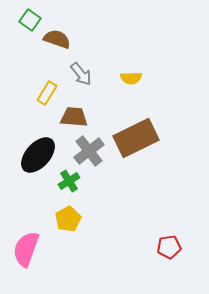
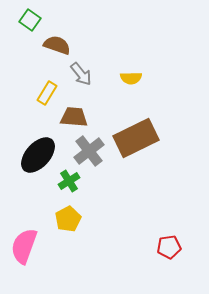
brown semicircle: moved 6 px down
pink semicircle: moved 2 px left, 3 px up
